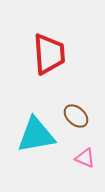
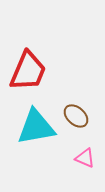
red trapezoid: moved 21 px left, 17 px down; rotated 27 degrees clockwise
cyan triangle: moved 8 px up
